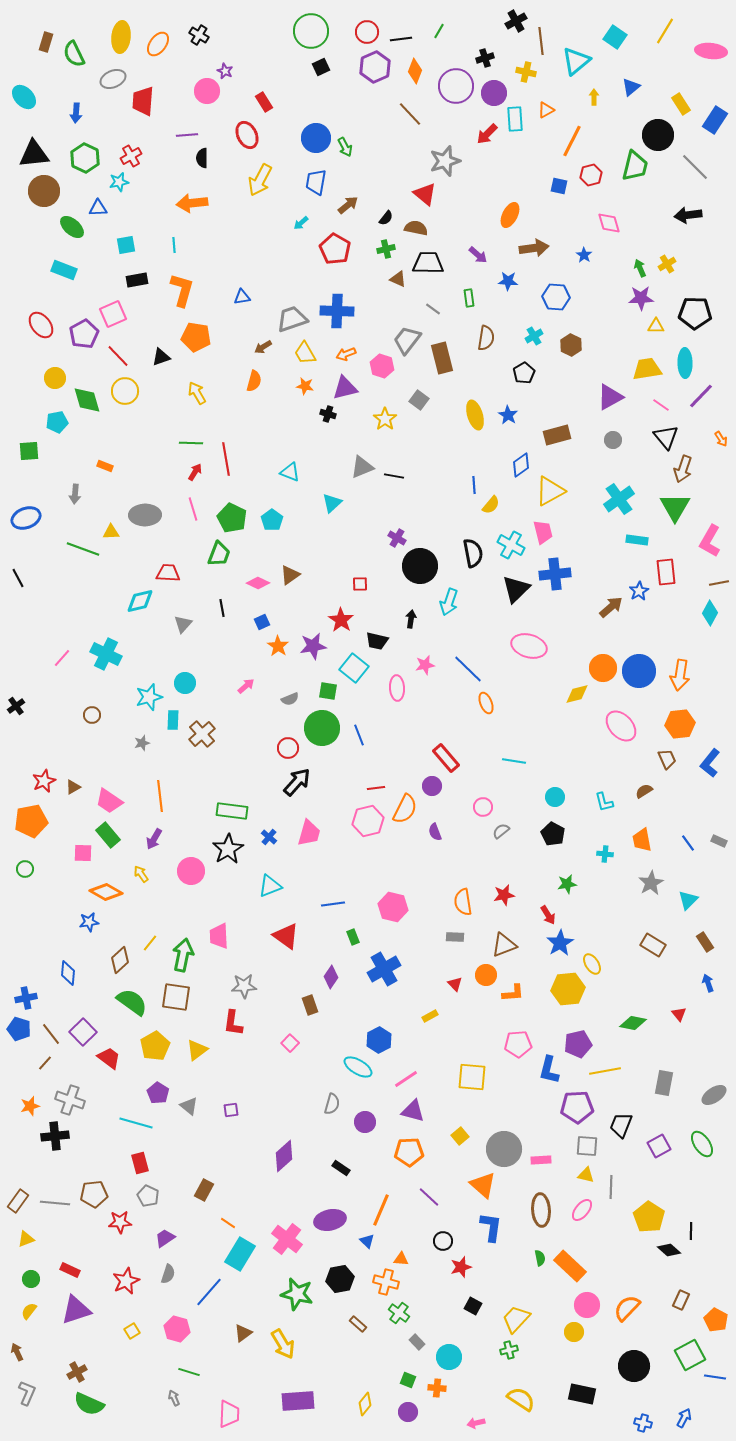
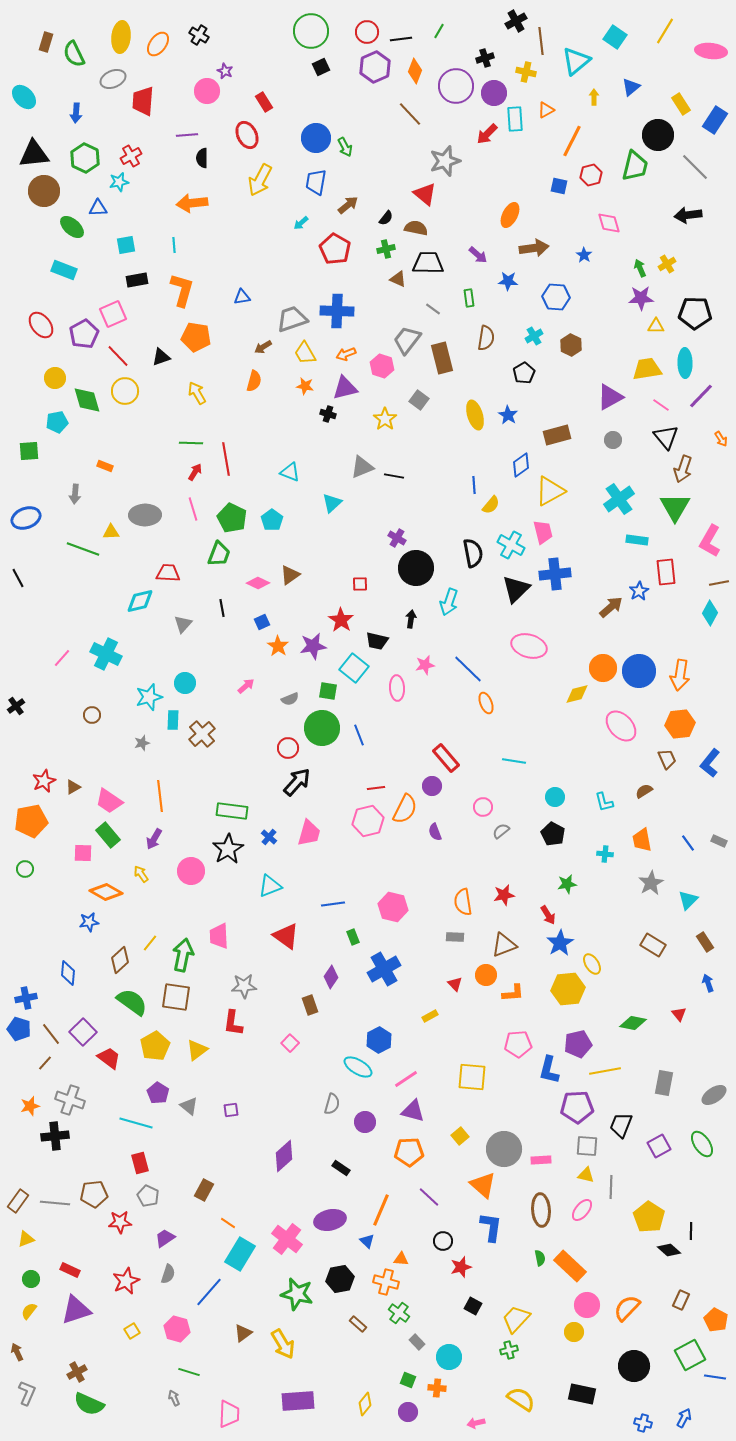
black circle at (420, 566): moved 4 px left, 2 px down
